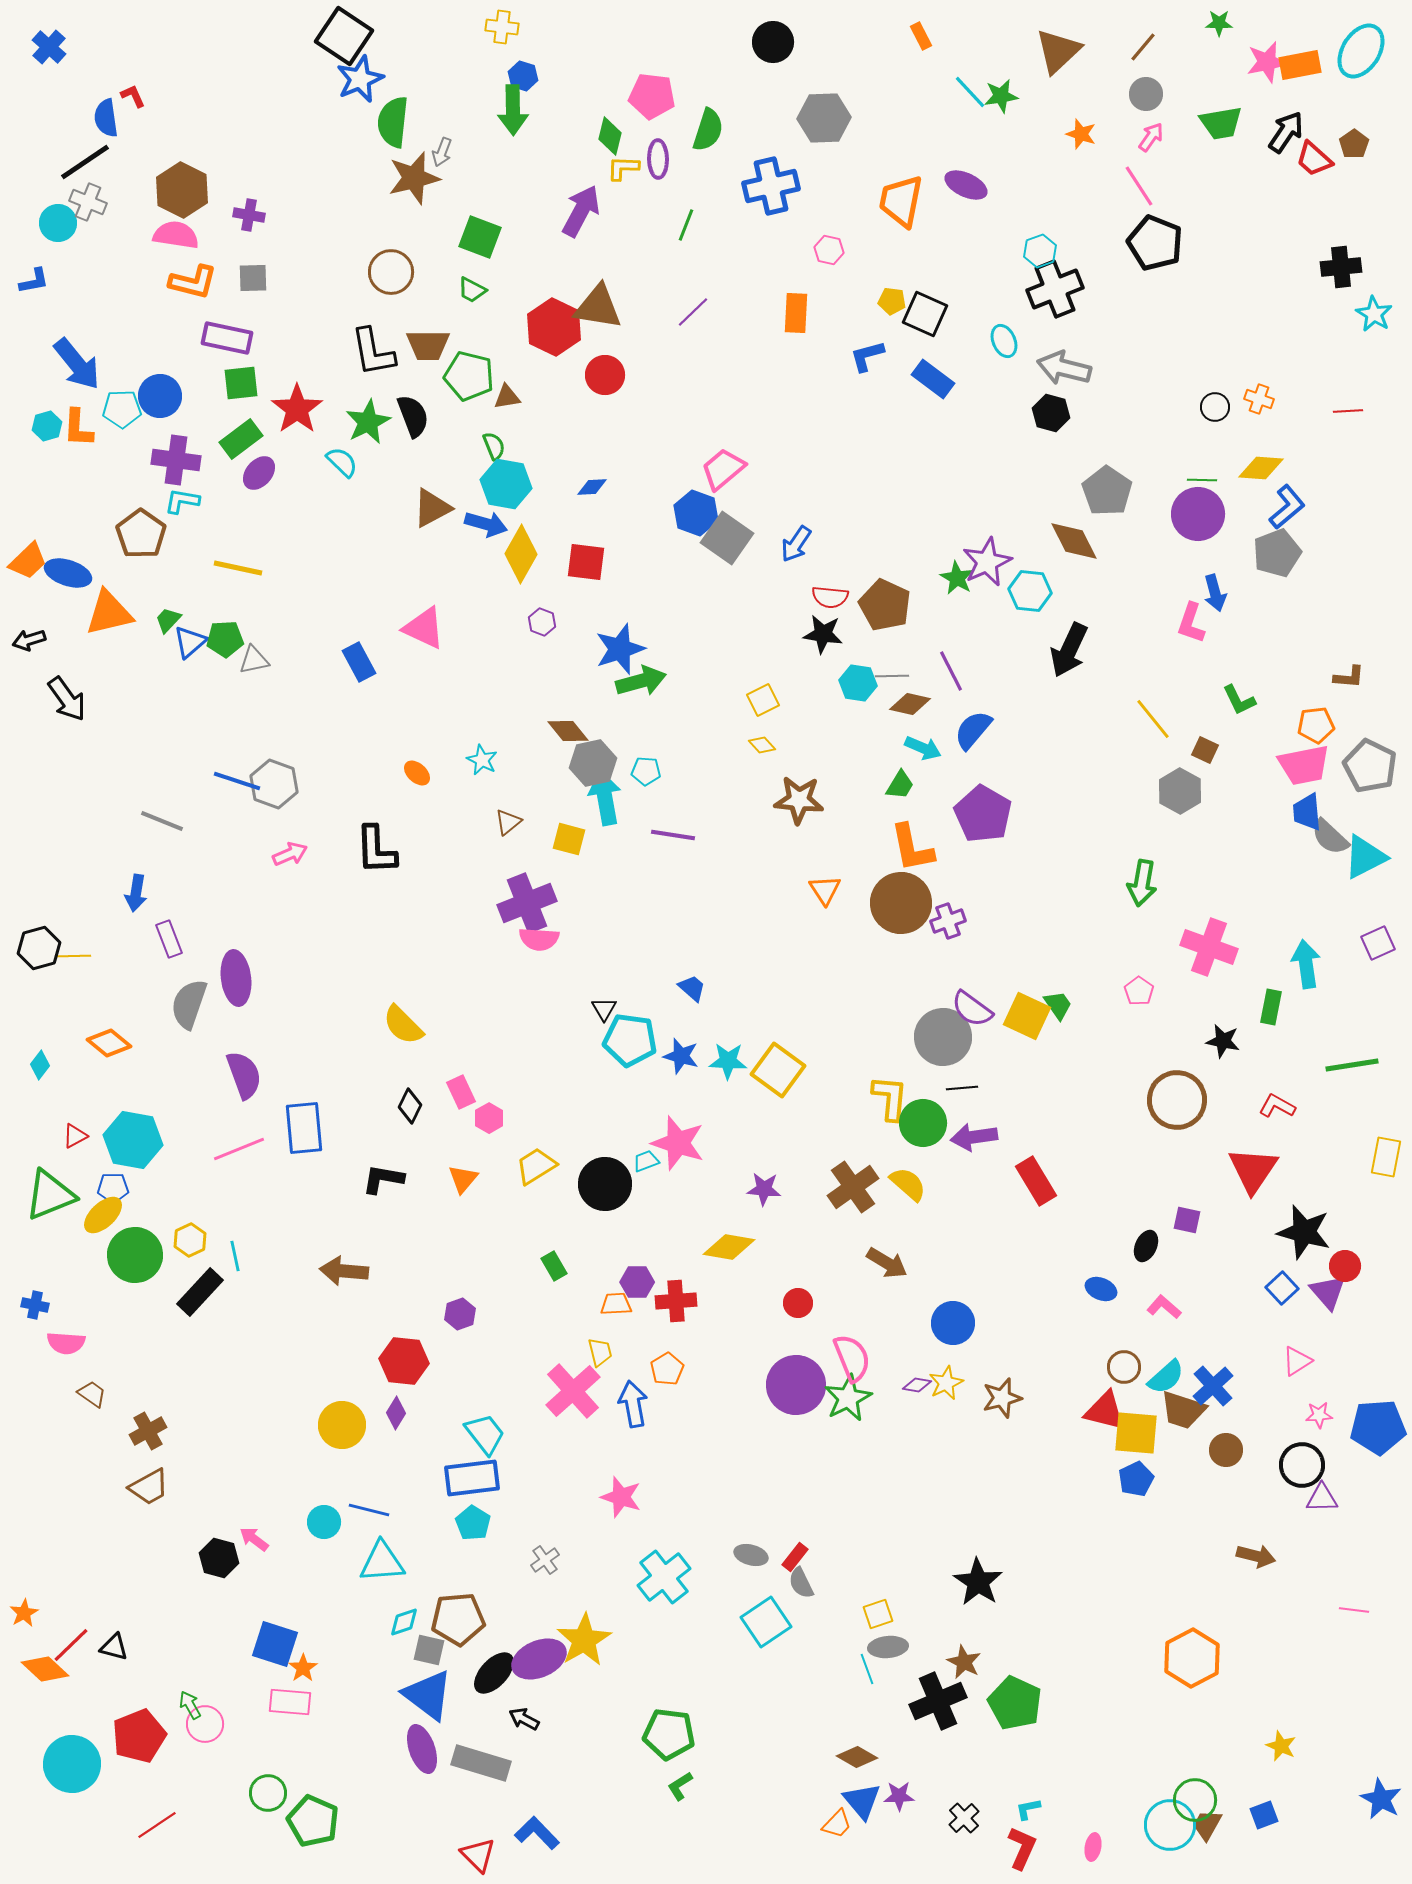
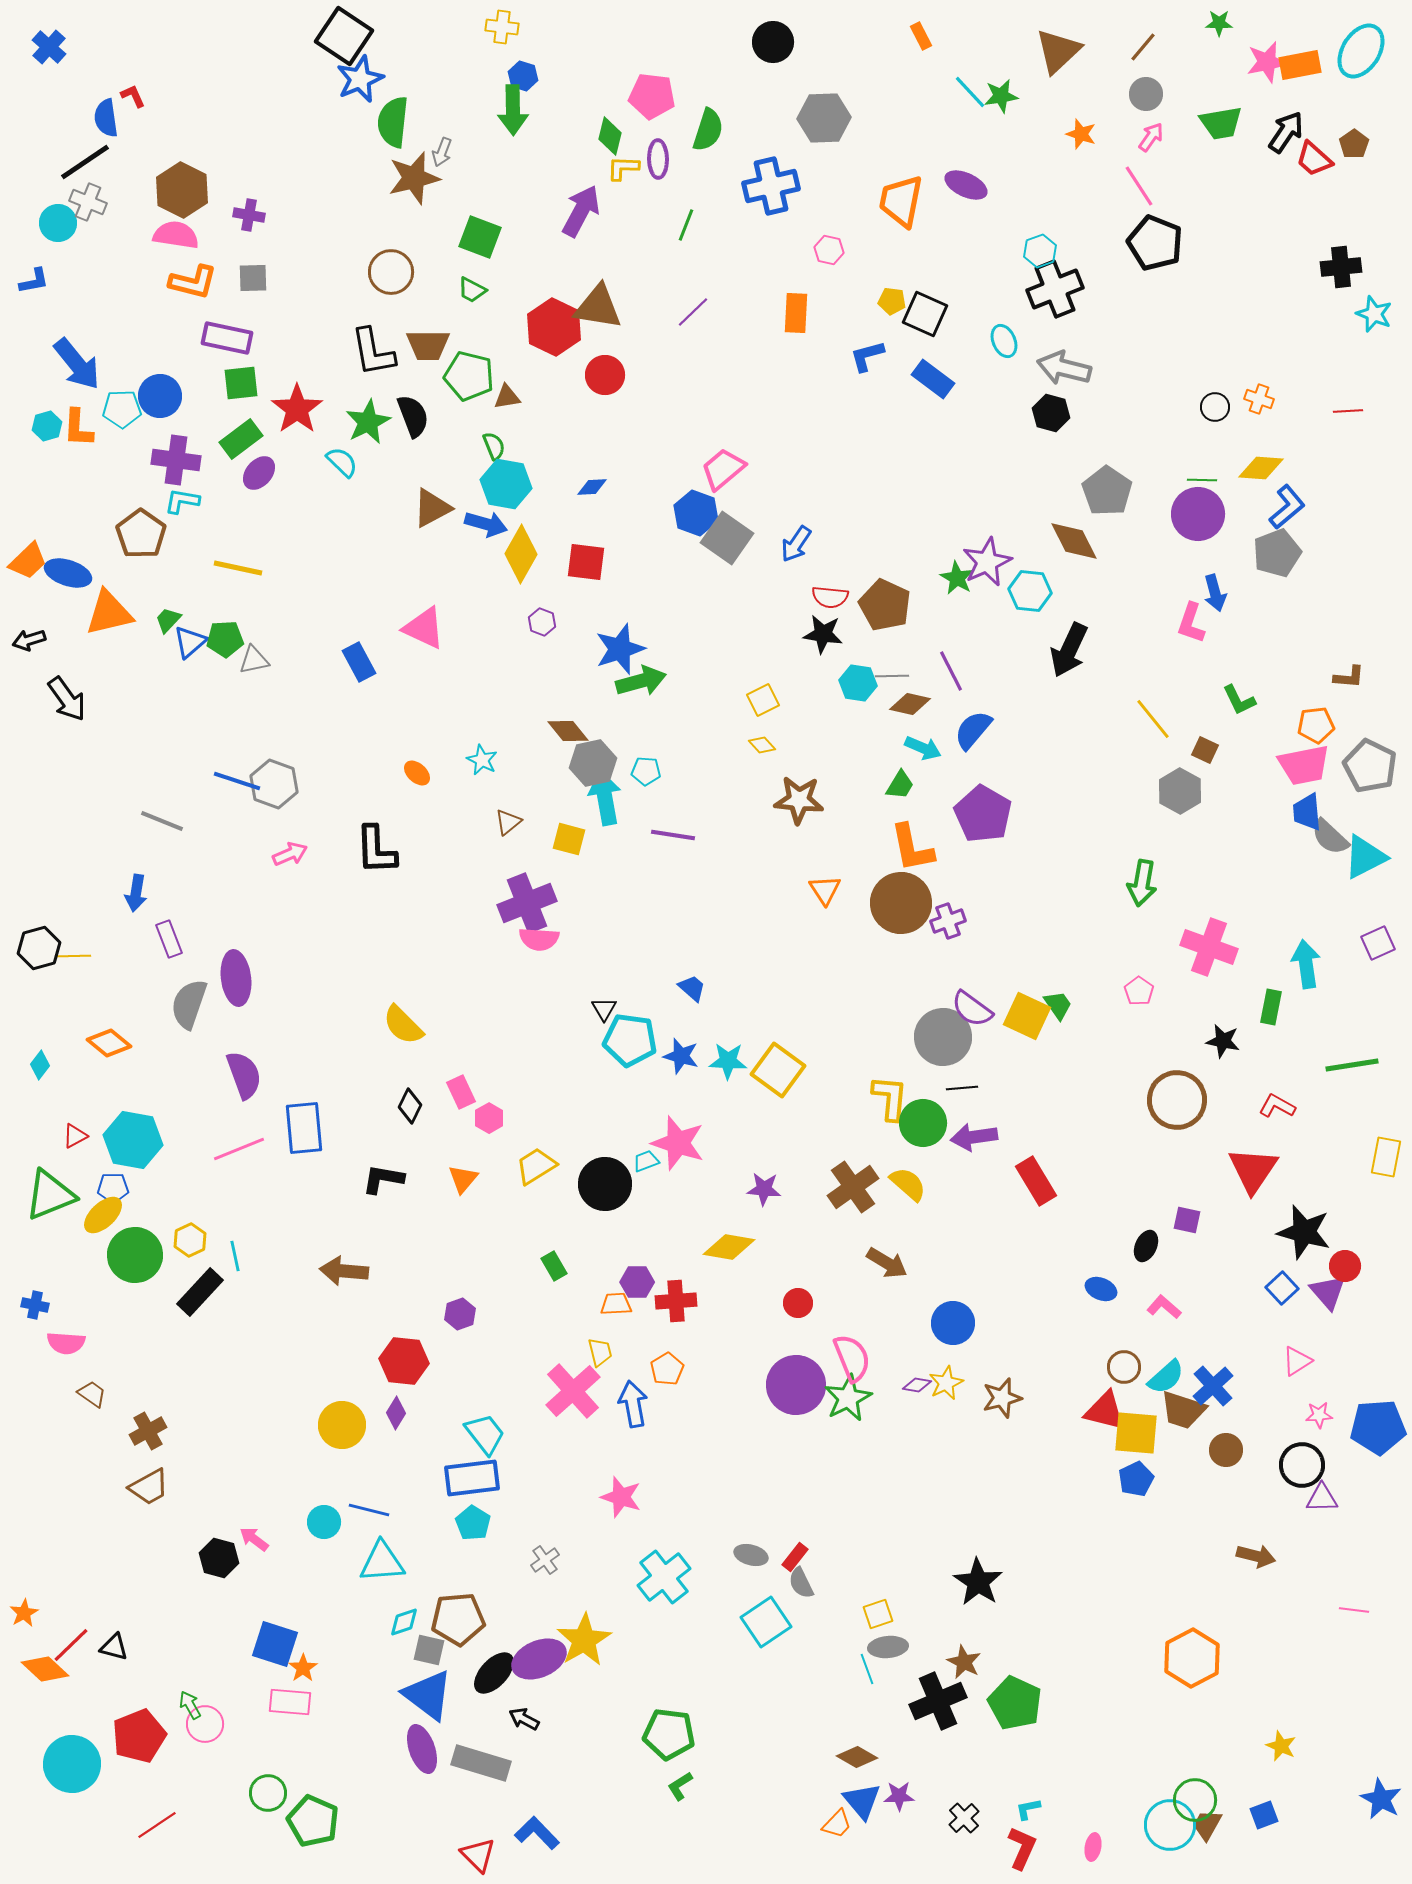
cyan star at (1374, 314): rotated 9 degrees counterclockwise
